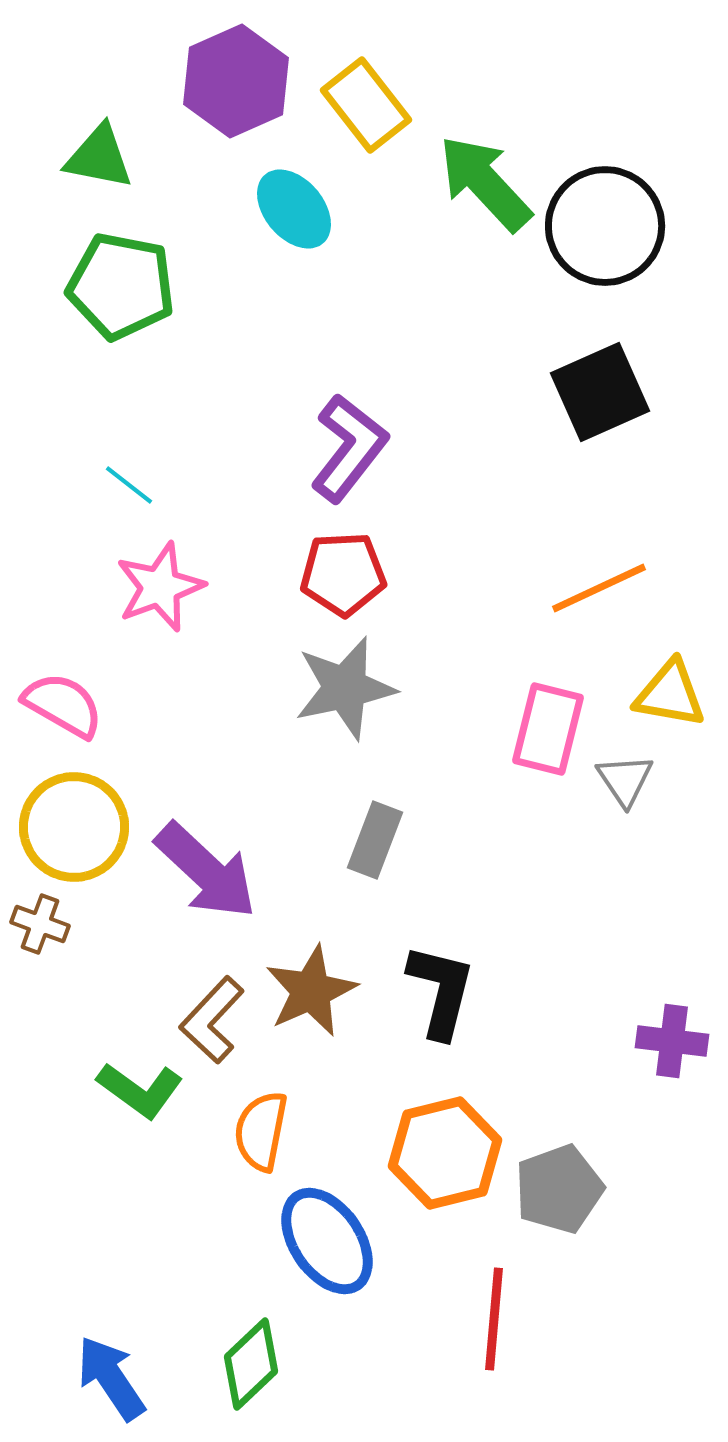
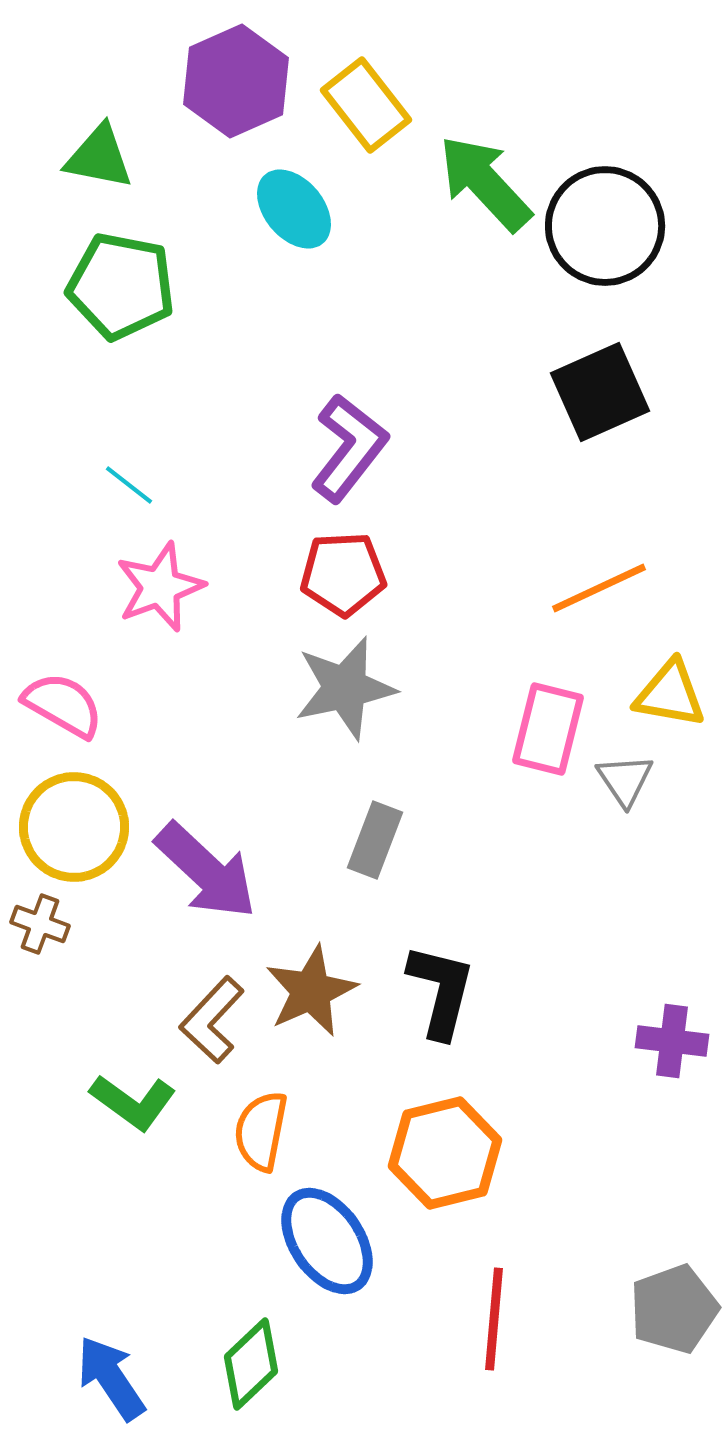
green L-shape: moved 7 px left, 12 px down
gray pentagon: moved 115 px right, 120 px down
